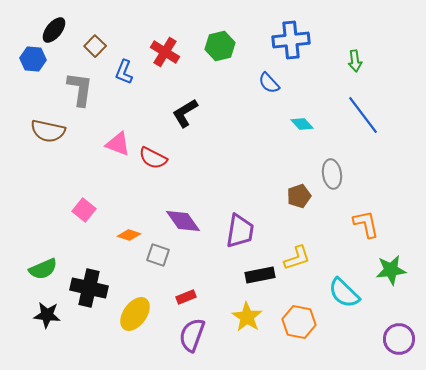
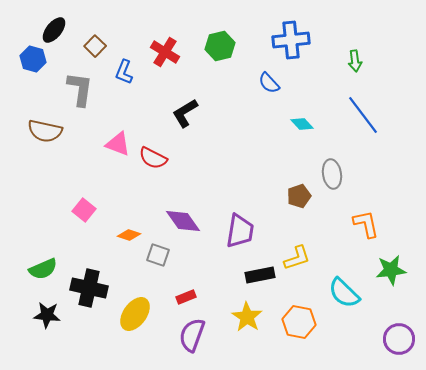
blue hexagon: rotated 10 degrees clockwise
brown semicircle: moved 3 px left
